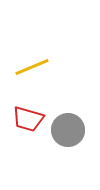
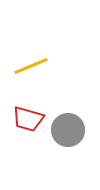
yellow line: moved 1 px left, 1 px up
